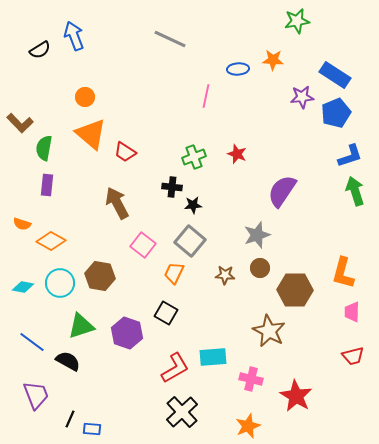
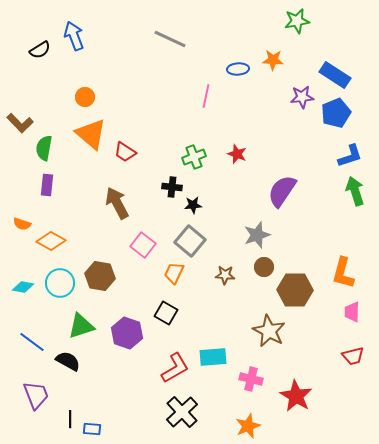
brown circle at (260, 268): moved 4 px right, 1 px up
black line at (70, 419): rotated 24 degrees counterclockwise
